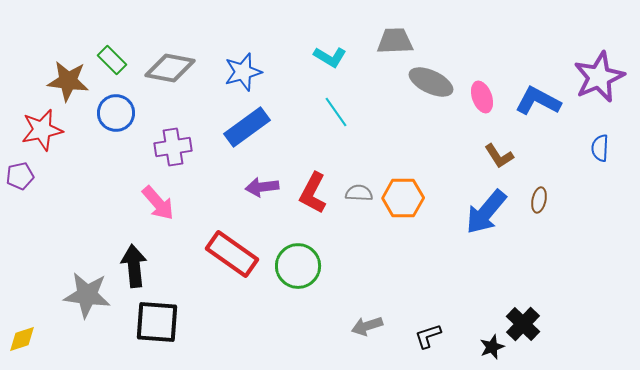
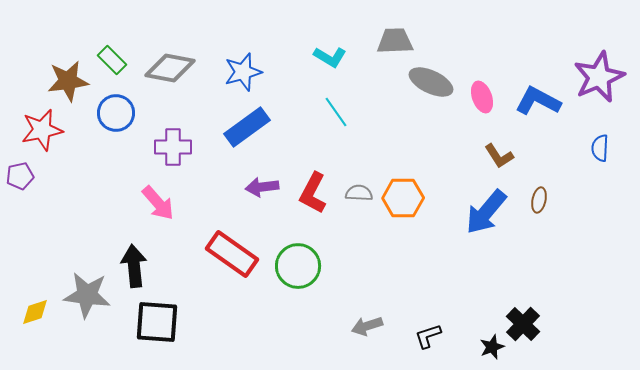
brown star: rotated 15 degrees counterclockwise
purple cross: rotated 9 degrees clockwise
yellow diamond: moved 13 px right, 27 px up
